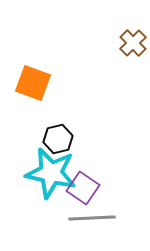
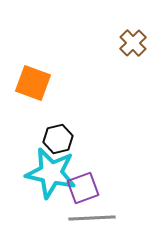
purple square: rotated 36 degrees clockwise
